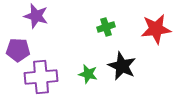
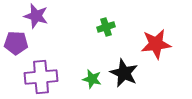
red star: moved 15 px down
purple pentagon: moved 2 px left, 7 px up
black star: moved 2 px right, 7 px down
green star: moved 4 px right, 5 px down
